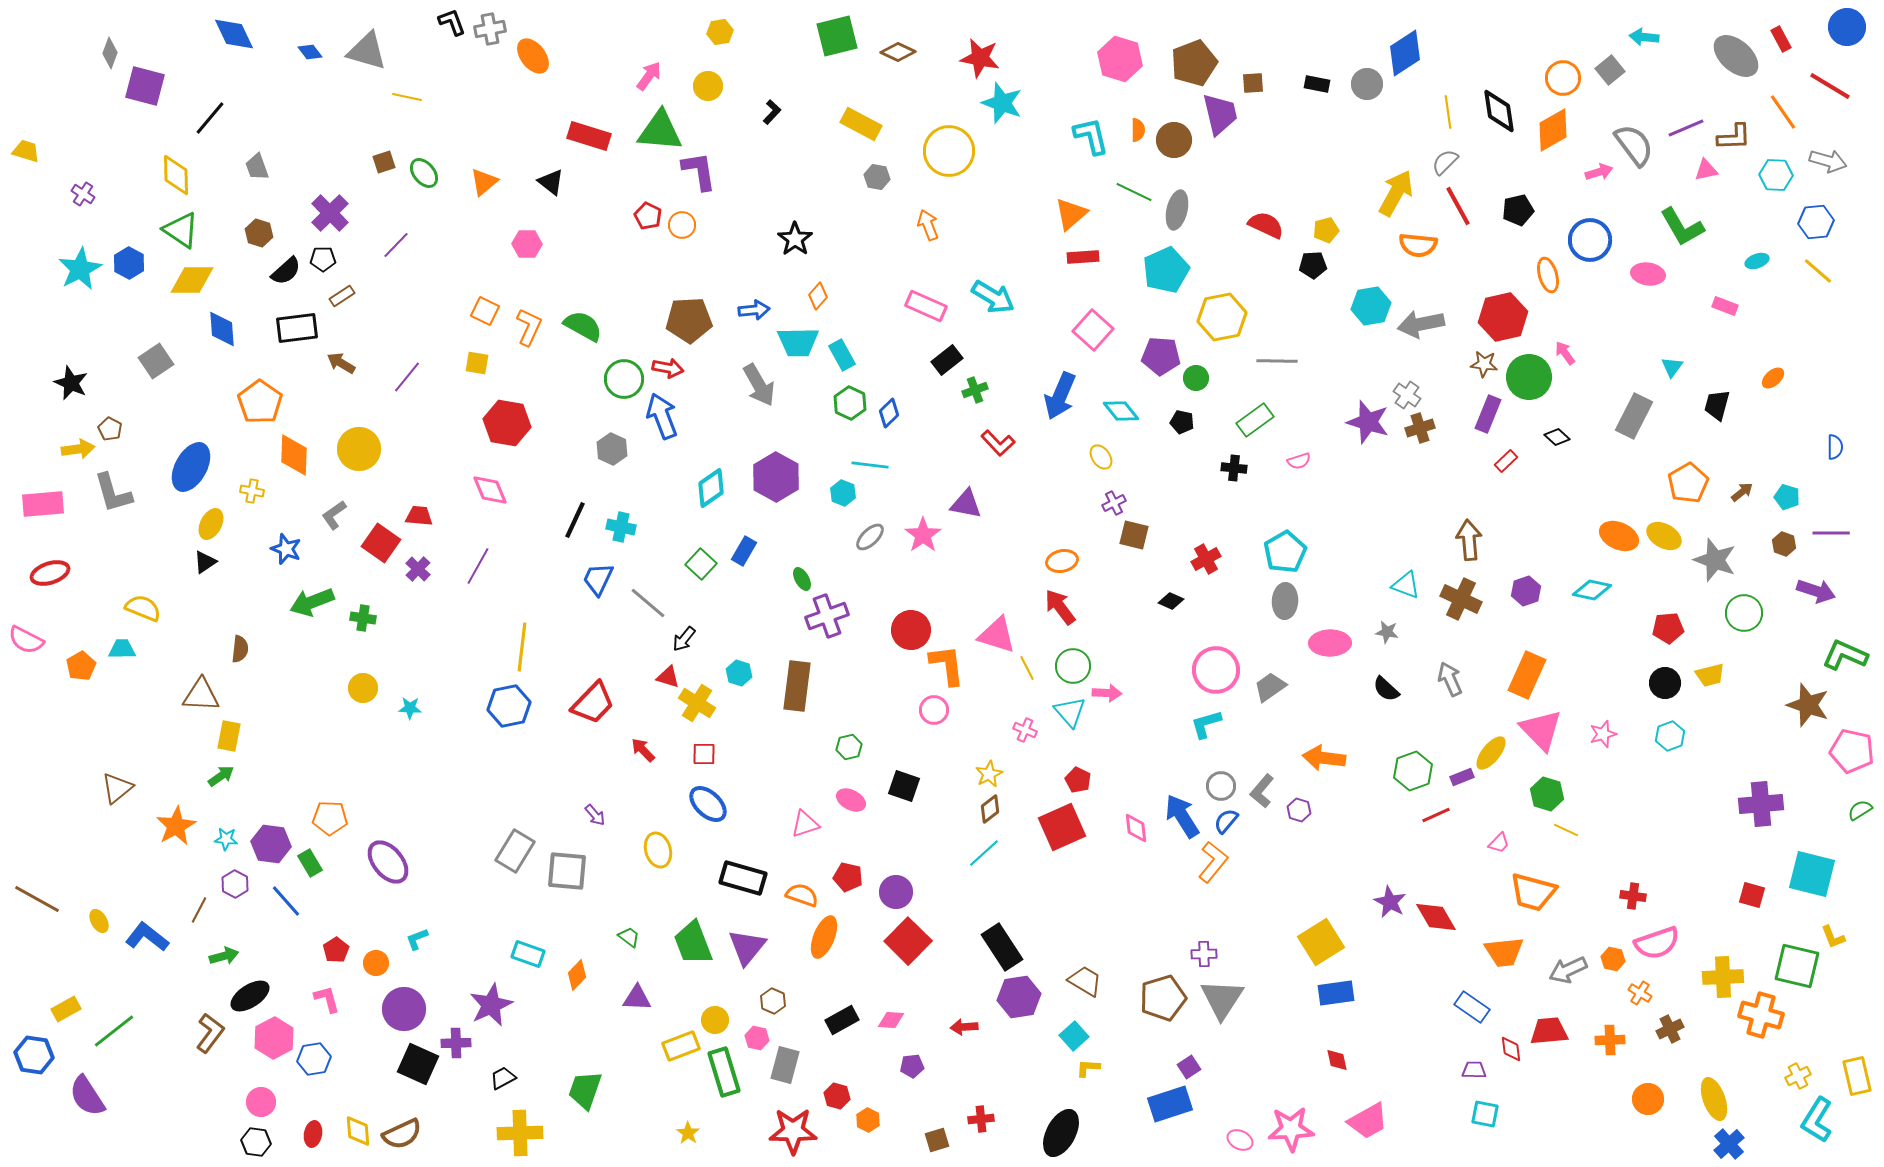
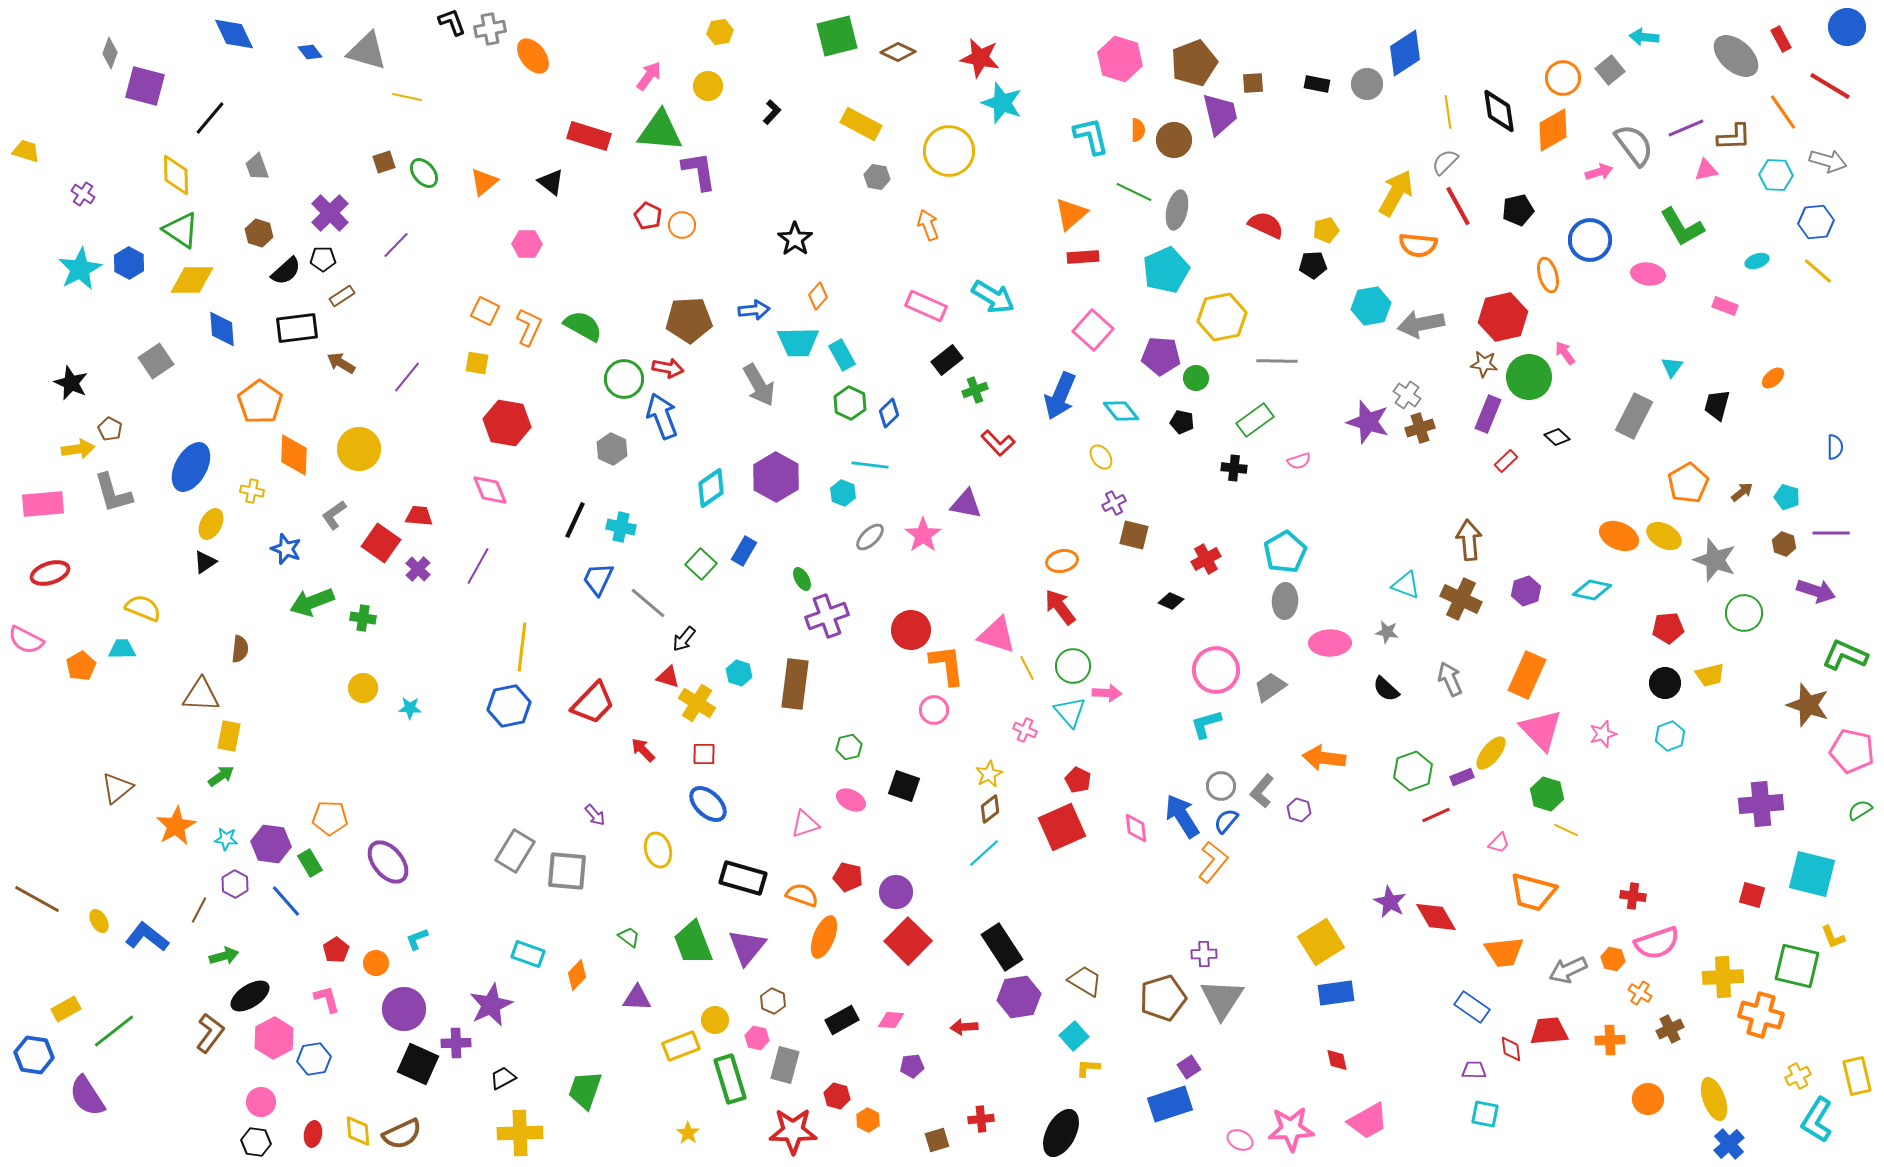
brown rectangle at (797, 686): moved 2 px left, 2 px up
green rectangle at (724, 1072): moved 6 px right, 7 px down
